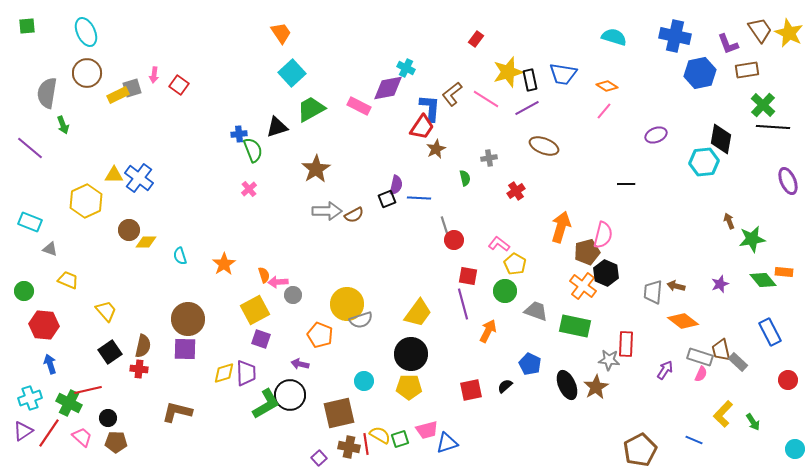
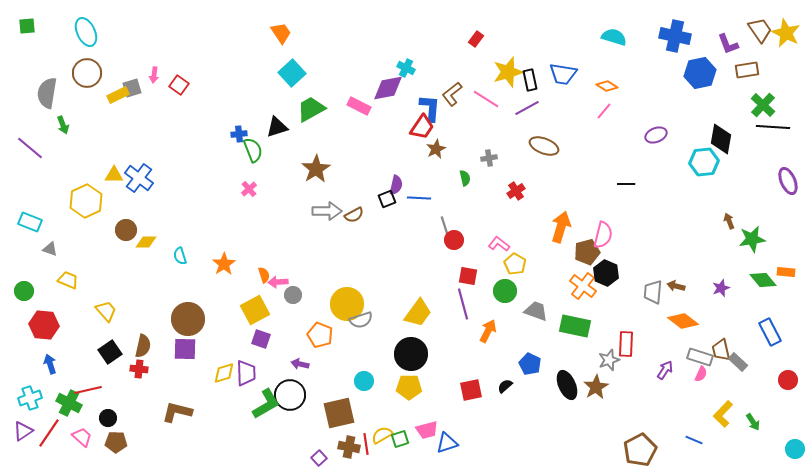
yellow star at (789, 33): moved 3 px left
brown circle at (129, 230): moved 3 px left
orange rectangle at (784, 272): moved 2 px right
purple star at (720, 284): moved 1 px right, 4 px down
gray star at (609, 360): rotated 25 degrees counterclockwise
yellow semicircle at (380, 435): moved 2 px right; rotated 60 degrees counterclockwise
